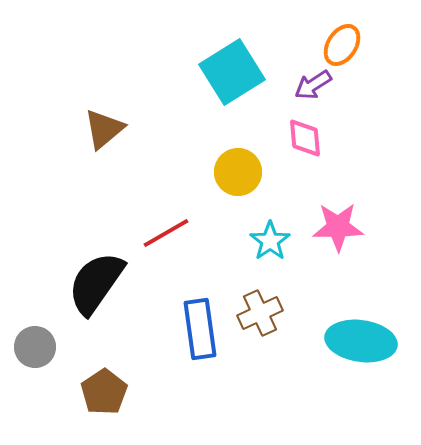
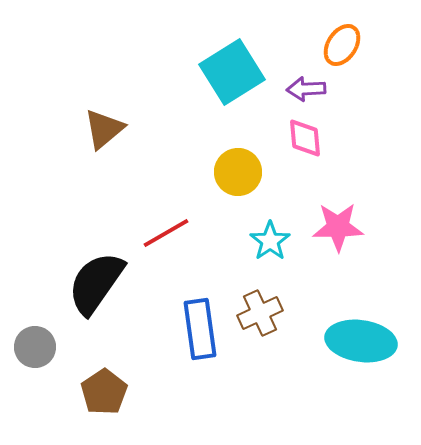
purple arrow: moved 7 px left, 4 px down; rotated 30 degrees clockwise
